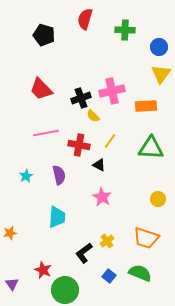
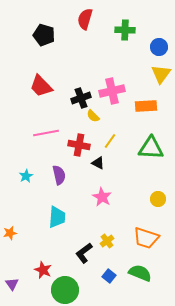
red trapezoid: moved 3 px up
black triangle: moved 1 px left, 2 px up
